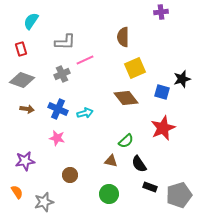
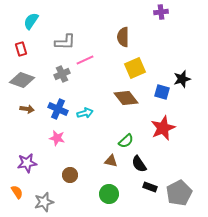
purple star: moved 2 px right, 2 px down
gray pentagon: moved 2 px up; rotated 10 degrees counterclockwise
